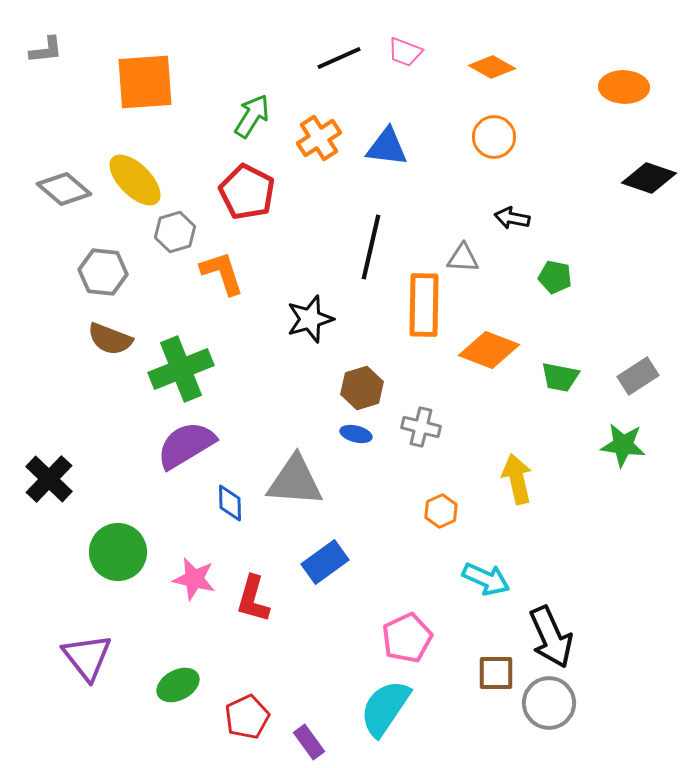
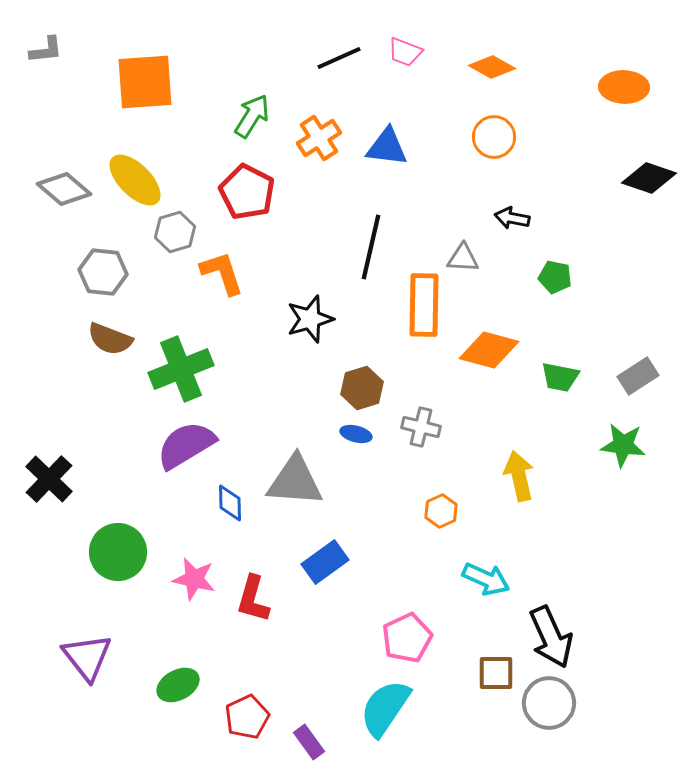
orange diamond at (489, 350): rotated 6 degrees counterclockwise
yellow arrow at (517, 479): moved 2 px right, 3 px up
